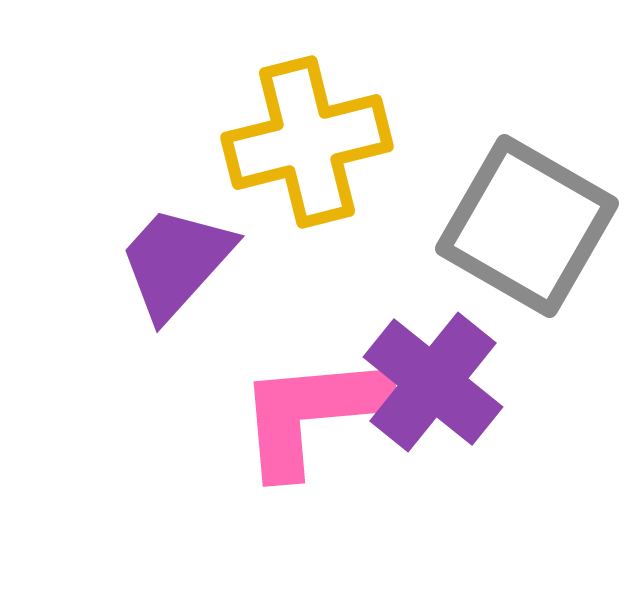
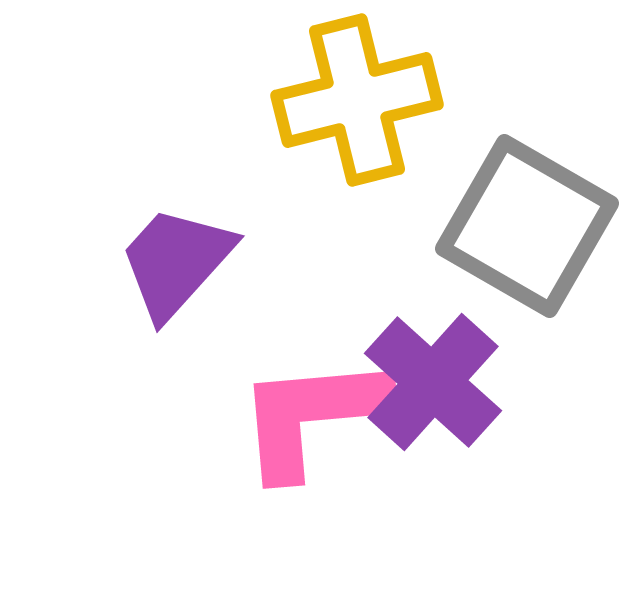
yellow cross: moved 50 px right, 42 px up
purple cross: rotated 3 degrees clockwise
pink L-shape: moved 2 px down
